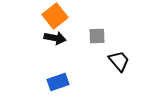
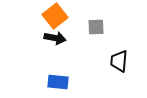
gray square: moved 1 px left, 9 px up
black trapezoid: rotated 135 degrees counterclockwise
blue rectangle: rotated 25 degrees clockwise
